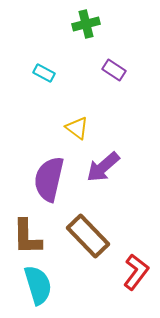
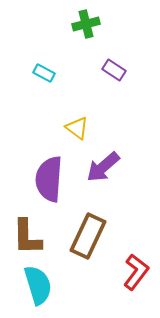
purple semicircle: rotated 9 degrees counterclockwise
brown rectangle: rotated 69 degrees clockwise
